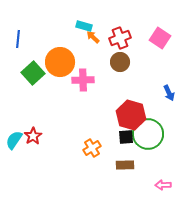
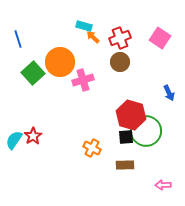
blue line: rotated 24 degrees counterclockwise
pink cross: rotated 15 degrees counterclockwise
green circle: moved 2 px left, 3 px up
orange cross: rotated 30 degrees counterclockwise
